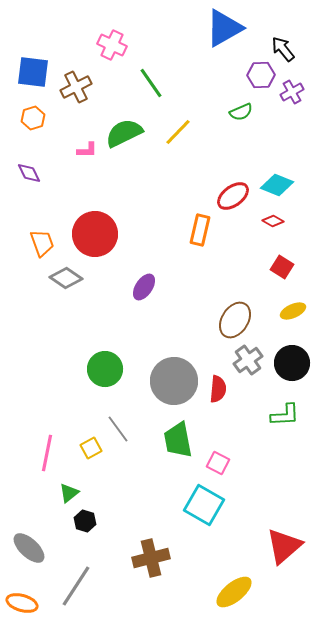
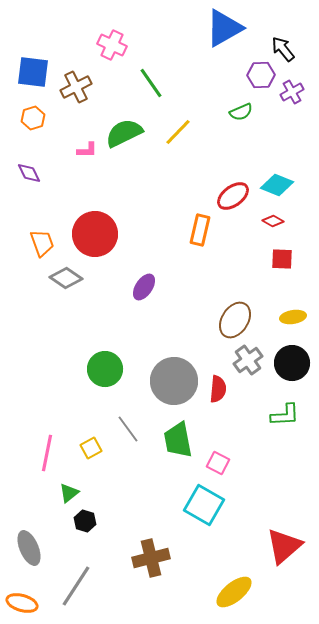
red square at (282, 267): moved 8 px up; rotated 30 degrees counterclockwise
yellow ellipse at (293, 311): moved 6 px down; rotated 15 degrees clockwise
gray line at (118, 429): moved 10 px right
gray ellipse at (29, 548): rotated 24 degrees clockwise
